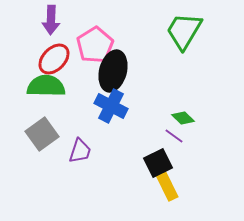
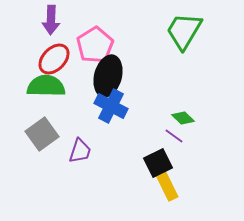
black ellipse: moved 5 px left, 5 px down
